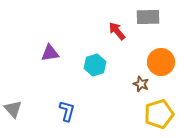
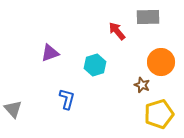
purple triangle: rotated 12 degrees counterclockwise
brown star: moved 1 px right, 1 px down
blue L-shape: moved 12 px up
